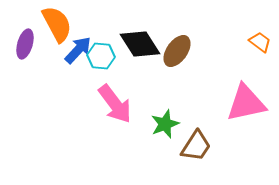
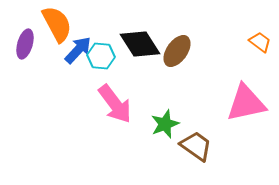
brown trapezoid: rotated 88 degrees counterclockwise
